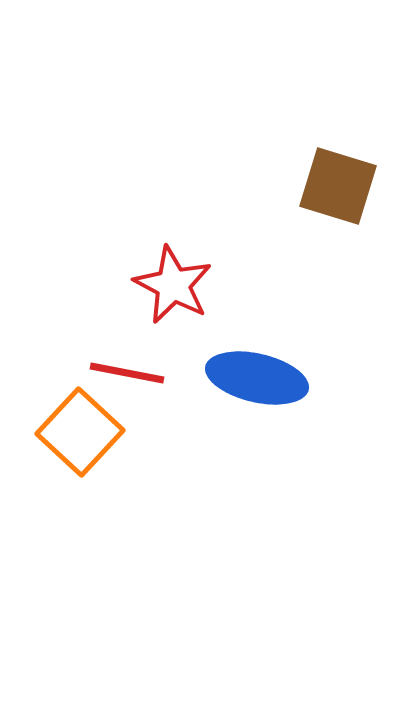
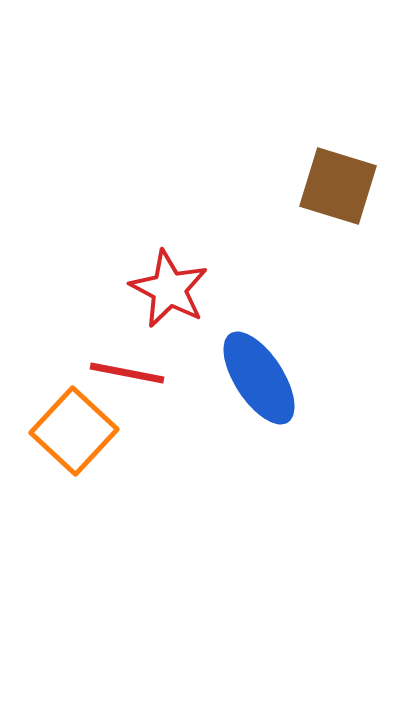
red star: moved 4 px left, 4 px down
blue ellipse: moved 2 px right; rotated 44 degrees clockwise
orange square: moved 6 px left, 1 px up
